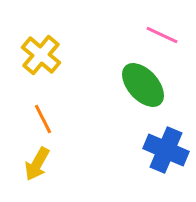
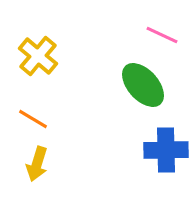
yellow cross: moved 3 px left, 1 px down
orange line: moved 10 px left; rotated 32 degrees counterclockwise
blue cross: rotated 24 degrees counterclockwise
yellow arrow: rotated 12 degrees counterclockwise
